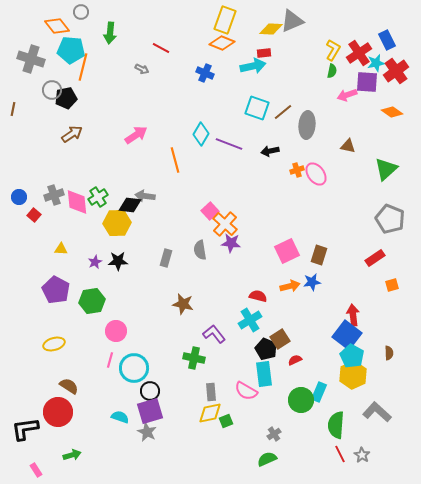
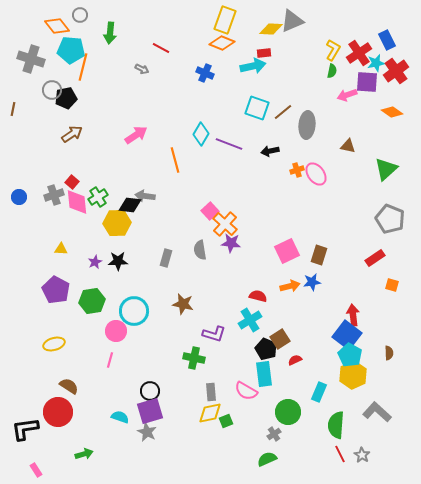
gray circle at (81, 12): moved 1 px left, 3 px down
red square at (34, 215): moved 38 px right, 33 px up
orange square at (392, 285): rotated 32 degrees clockwise
purple L-shape at (214, 334): rotated 145 degrees clockwise
cyan pentagon at (352, 356): moved 2 px left, 1 px up
cyan circle at (134, 368): moved 57 px up
green circle at (301, 400): moved 13 px left, 12 px down
green arrow at (72, 455): moved 12 px right, 1 px up
